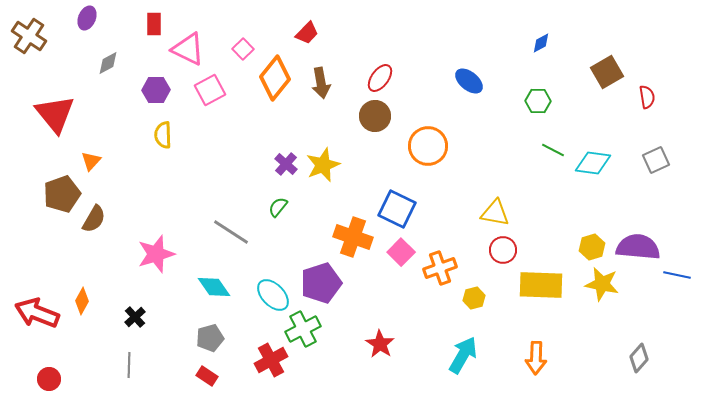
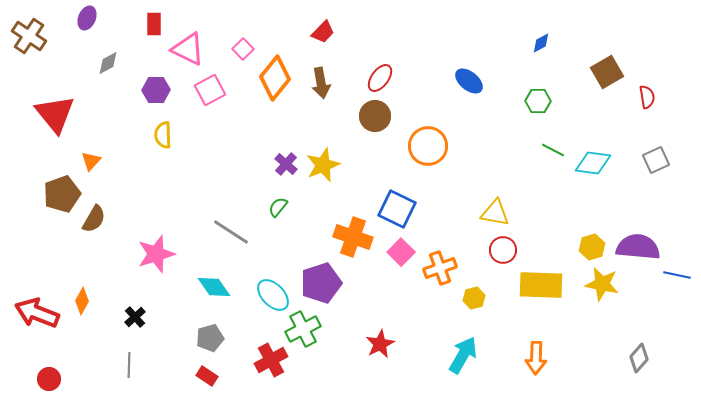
red trapezoid at (307, 33): moved 16 px right, 1 px up
red star at (380, 344): rotated 12 degrees clockwise
